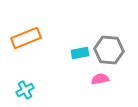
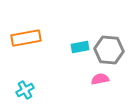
orange rectangle: rotated 12 degrees clockwise
cyan rectangle: moved 6 px up
